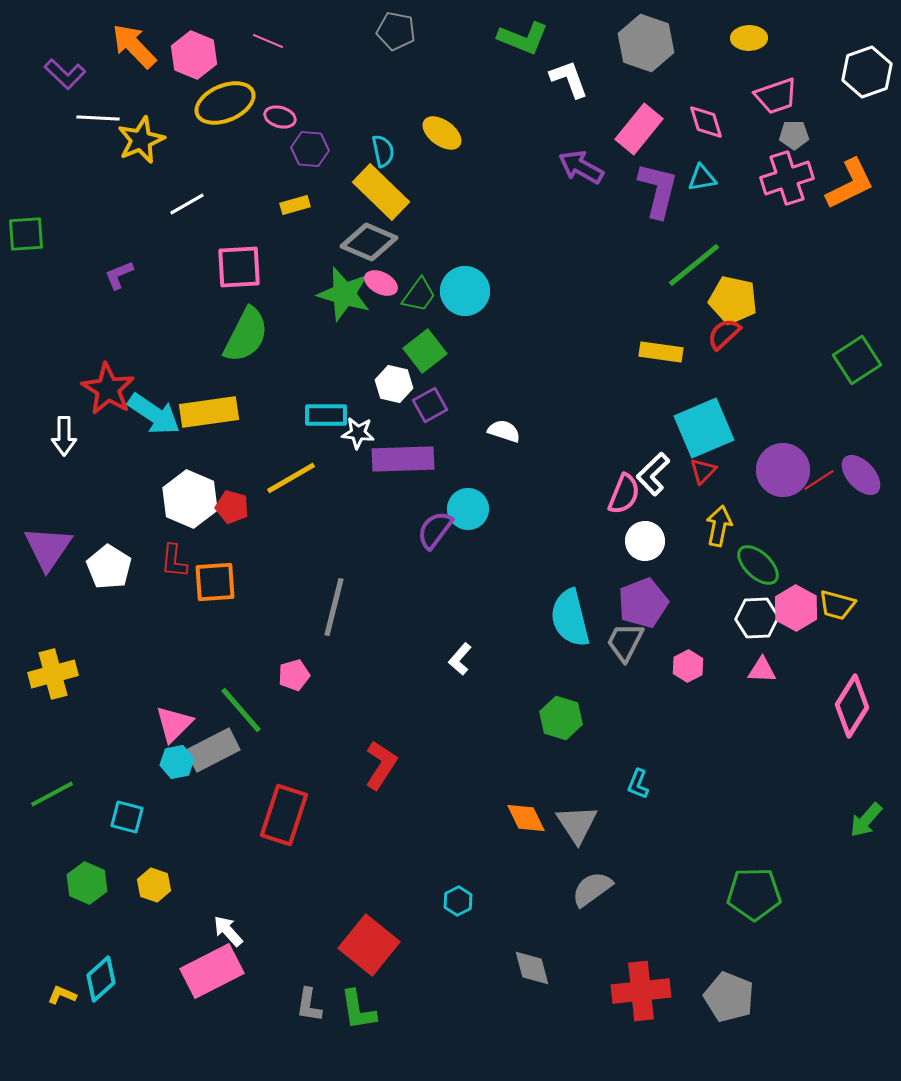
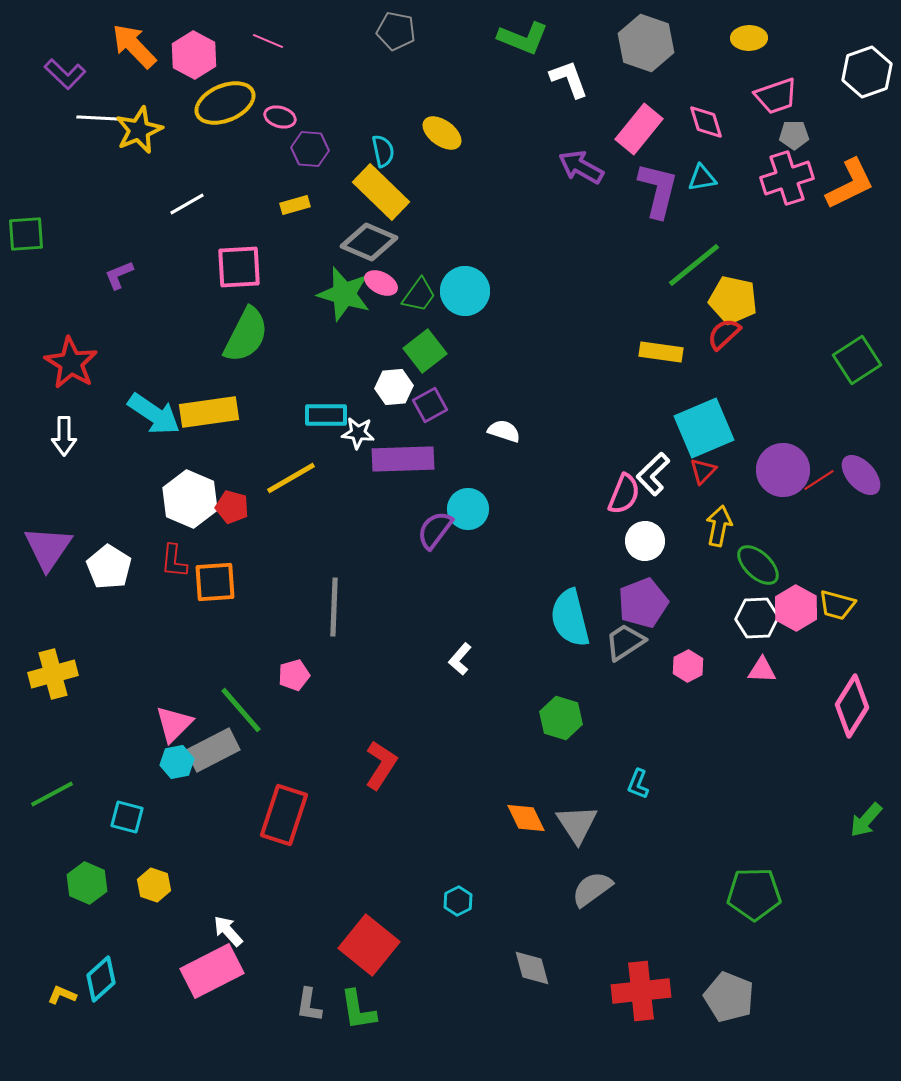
pink hexagon at (194, 55): rotated 6 degrees clockwise
yellow star at (141, 140): moved 2 px left, 10 px up
white hexagon at (394, 384): moved 3 px down; rotated 18 degrees counterclockwise
red star at (108, 389): moved 37 px left, 26 px up
gray line at (334, 607): rotated 12 degrees counterclockwise
gray trapezoid at (625, 642): rotated 30 degrees clockwise
